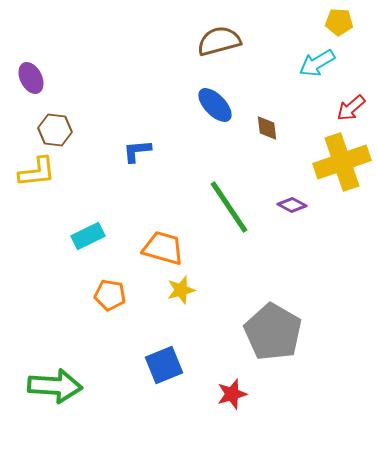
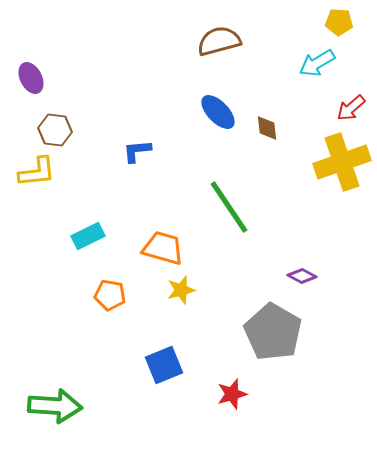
blue ellipse: moved 3 px right, 7 px down
purple diamond: moved 10 px right, 71 px down
green arrow: moved 20 px down
